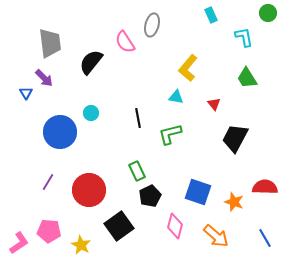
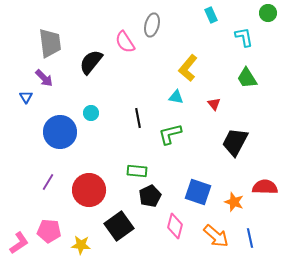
blue triangle: moved 4 px down
black trapezoid: moved 4 px down
green rectangle: rotated 60 degrees counterclockwise
blue line: moved 15 px left; rotated 18 degrees clockwise
yellow star: rotated 24 degrees counterclockwise
